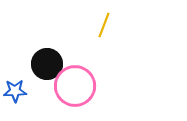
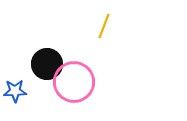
yellow line: moved 1 px down
pink circle: moved 1 px left, 4 px up
